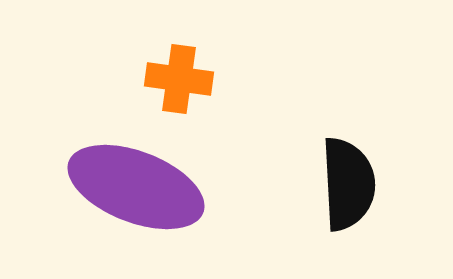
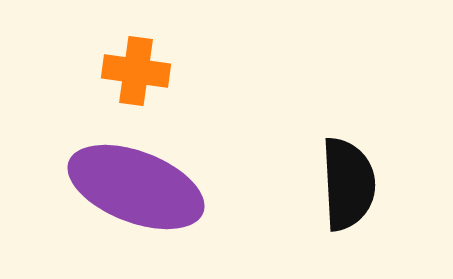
orange cross: moved 43 px left, 8 px up
